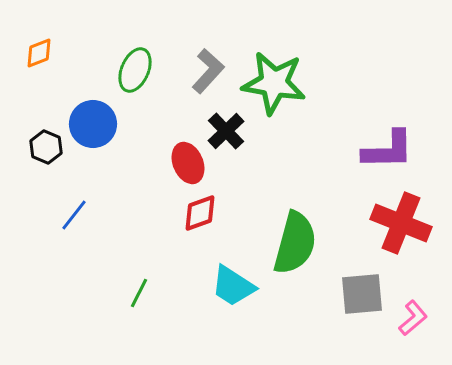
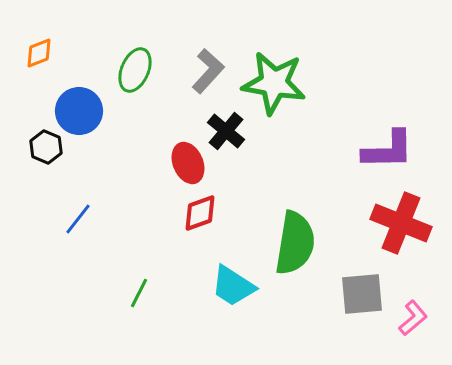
blue circle: moved 14 px left, 13 px up
black cross: rotated 6 degrees counterclockwise
blue line: moved 4 px right, 4 px down
green semicircle: rotated 6 degrees counterclockwise
